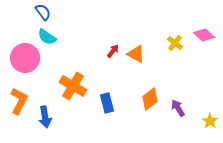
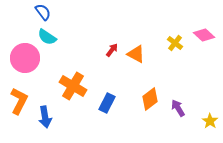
red arrow: moved 1 px left, 1 px up
blue rectangle: rotated 42 degrees clockwise
